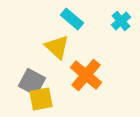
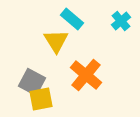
yellow triangle: moved 1 px left, 6 px up; rotated 16 degrees clockwise
